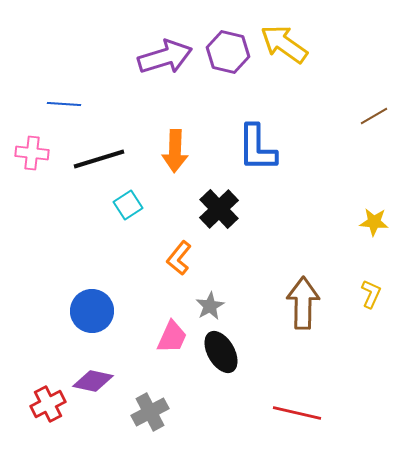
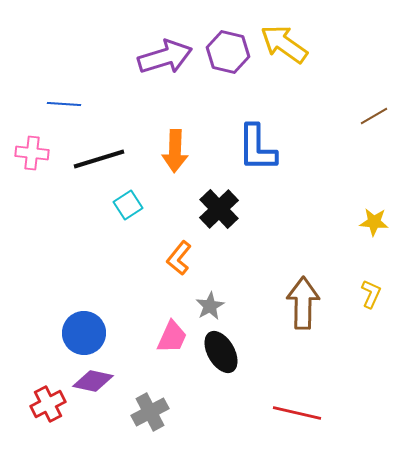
blue circle: moved 8 px left, 22 px down
